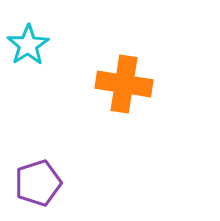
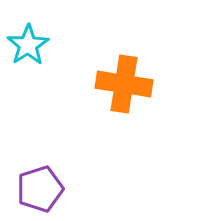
purple pentagon: moved 2 px right, 6 px down
